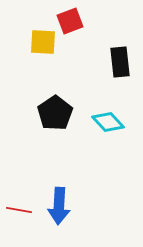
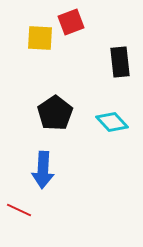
red square: moved 1 px right, 1 px down
yellow square: moved 3 px left, 4 px up
cyan diamond: moved 4 px right
blue arrow: moved 16 px left, 36 px up
red line: rotated 15 degrees clockwise
